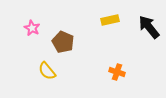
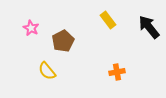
yellow rectangle: moved 2 px left; rotated 66 degrees clockwise
pink star: moved 1 px left
brown pentagon: moved 1 px up; rotated 20 degrees clockwise
orange cross: rotated 28 degrees counterclockwise
